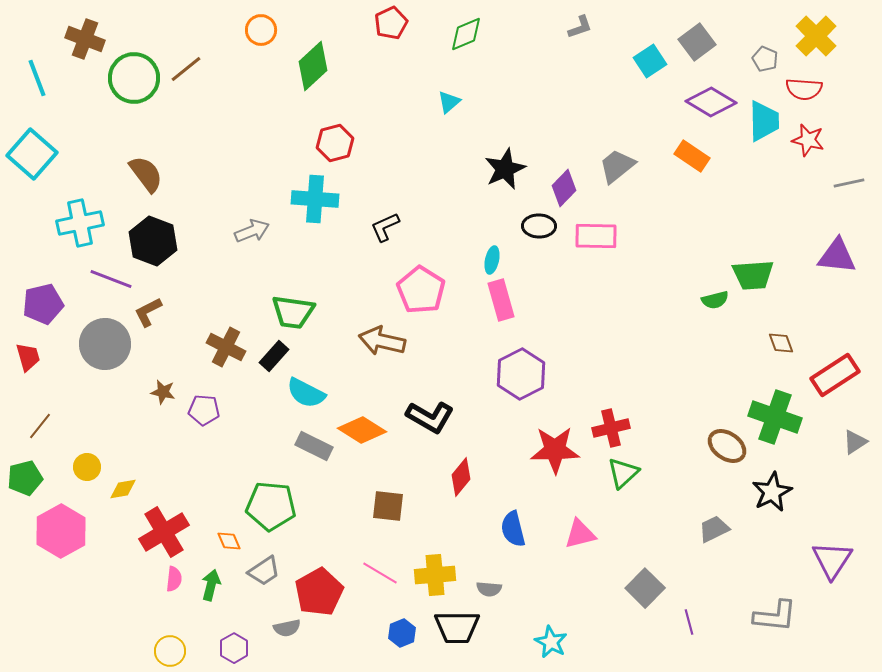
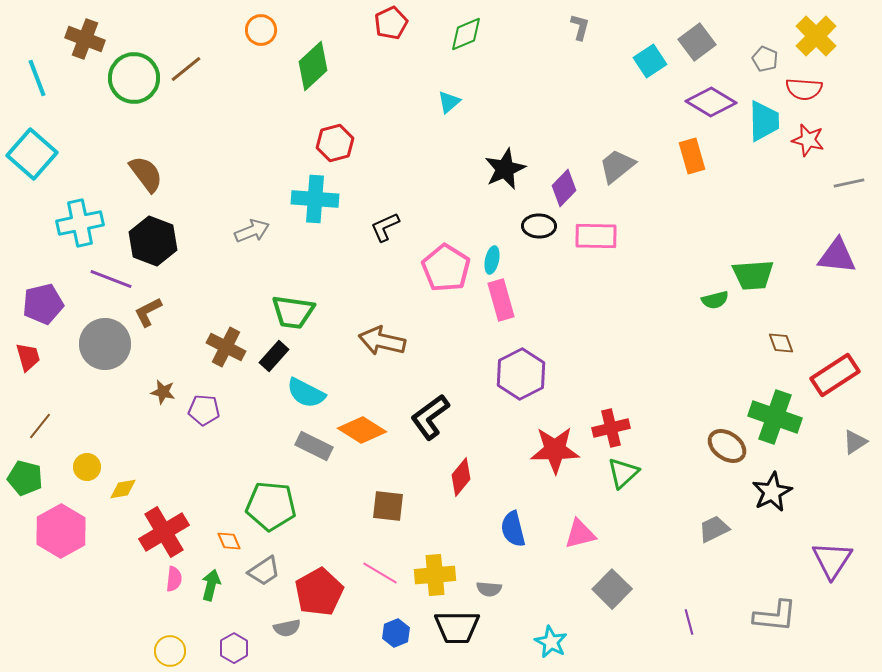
gray L-shape at (580, 27): rotated 56 degrees counterclockwise
orange rectangle at (692, 156): rotated 40 degrees clockwise
pink pentagon at (421, 290): moved 25 px right, 22 px up
black L-shape at (430, 417): rotated 114 degrees clockwise
green pentagon at (25, 478): rotated 28 degrees clockwise
gray square at (645, 588): moved 33 px left, 1 px down
blue hexagon at (402, 633): moved 6 px left
